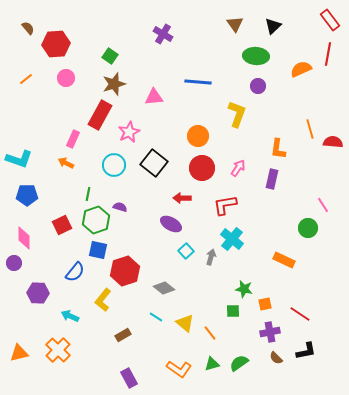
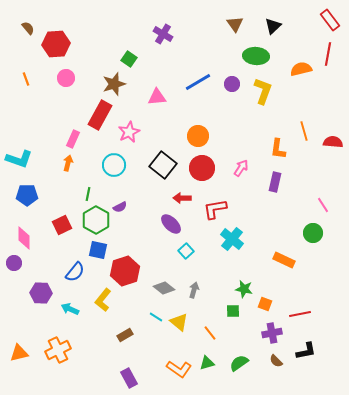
green square at (110, 56): moved 19 px right, 3 px down
orange semicircle at (301, 69): rotated 10 degrees clockwise
orange line at (26, 79): rotated 72 degrees counterclockwise
blue line at (198, 82): rotated 36 degrees counterclockwise
purple circle at (258, 86): moved 26 px left, 2 px up
pink triangle at (154, 97): moved 3 px right
yellow L-shape at (237, 114): moved 26 px right, 23 px up
orange line at (310, 129): moved 6 px left, 2 px down
orange arrow at (66, 163): moved 2 px right; rotated 77 degrees clockwise
black square at (154, 163): moved 9 px right, 2 px down
pink arrow at (238, 168): moved 3 px right
purple rectangle at (272, 179): moved 3 px right, 3 px down
red L-shape at (225, 205): moved 10 px left, 4 px down
purple semicircle at (120, 207): rotated 136 degrees clockwise
green hexagon at (96, 220): rotated 12 degrees counterclockwise
purple ellipse at (171, 224): rotated 15 degrees clockwise
green circle at (308, 228): moved 5 px right, 5 px down
gray arrow at (211, 257): moved 17 px left, 33 px down
purple hexagon at (38, 293): moved 3 px right
orange square at (265, 304): rotated 32 degrees clockwise
red line at (300, 314): rotated 45 degrees counterclockwise
cyan arrow at (70, 316): moved 7 px up
yellow triangle at (185, 323): moved 6 px left, 1 px up
purple cross at (270, 332): moved 2 px right, 1 px down
brown rectangle at (123, 335): moved 2 px right
orange cross at (58, 350): rotated 20 degrees clockwise
brown semicircle at (276, 358): moved 3 px down
green triangle at (212, 364): moved 5 px left, 1 px up
